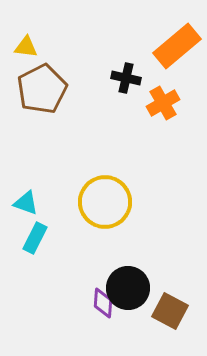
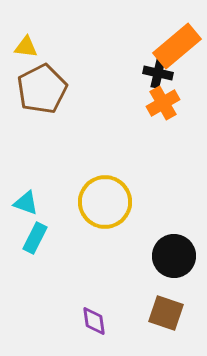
black cross: moved 32 px right, 5 px up
black circle: moved 46 px right, 32 px up
purple diamond: moved 9 px left, 18 px down; rotated 12 degrees counterclockwise
brown square: moved 4 px left, 2 px down; rotated 9 degrees counterclockwise
